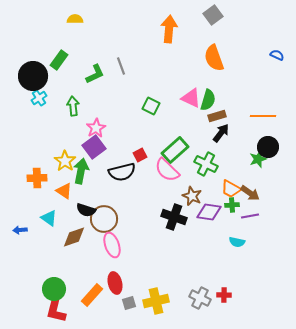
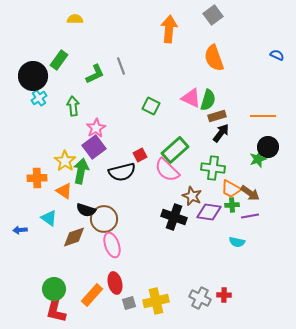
green cross at (206, 164): moved 7 px right, 4 px down; rotated 20 degrees counterclockwise
